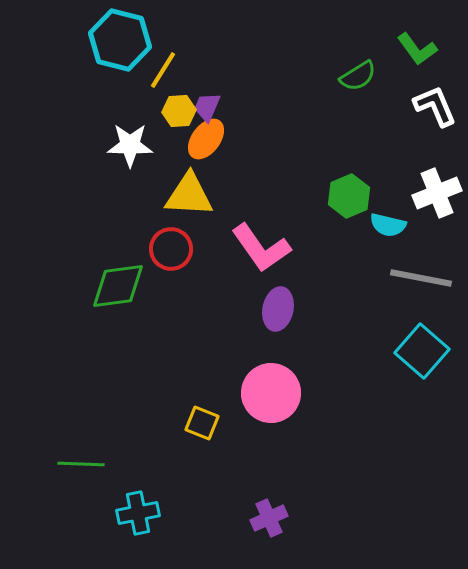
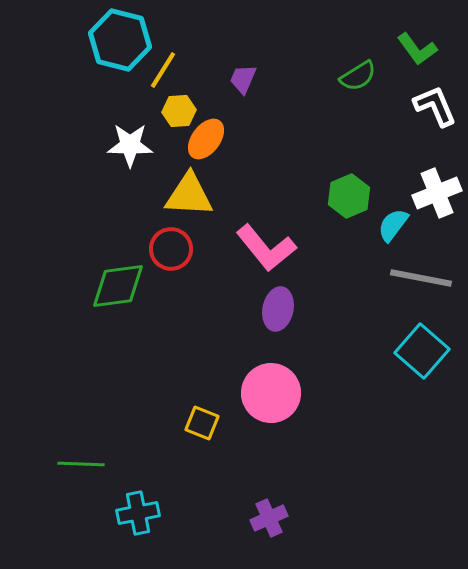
purple trapezoid: moved 36 px right, 28 px up
cyan semicircle: moved 5 px right; rotated 114 degrees clockwise
pink L-shape: moved 5 px right; rotated 4 degrees counterclockwise
